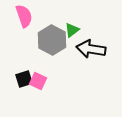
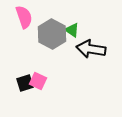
pink semicircle: moved 1 px down
green triangle: rotated 49 degrees counterclockwise
gray hexagon: moved 6 px up
black square: moved 1 px right, 4 px down
